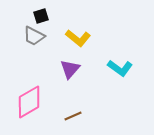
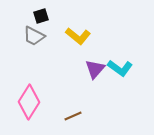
yellow L-shape: moved 2 px up
purple triangle: moved 25 px right
pink diamond: rotated 28 degrees counterclockwise
